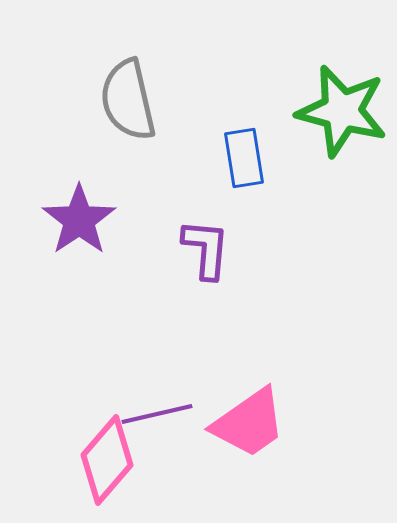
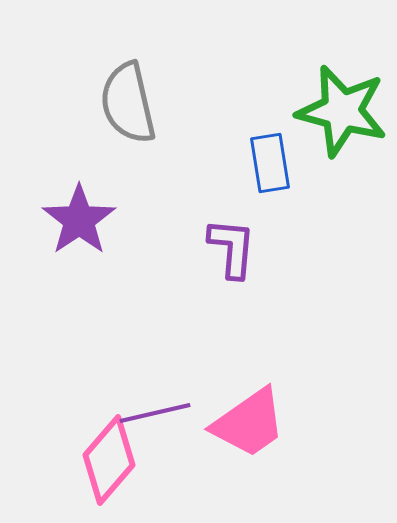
gray semicircle: moved 3 px down
blue rectangle: moved 26 px right, 5 px down
purple L-shape: moved 26 px right, 1 px up
purple line: moved 2 px left, 1 px up
pink diamond: moved 2 px right
